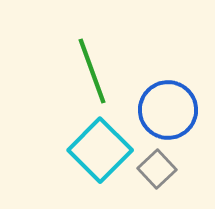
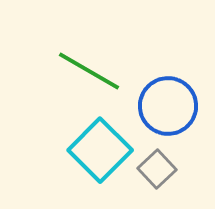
green line: moved 3 px left; rotated 40 degrees counterclockwise
blue circle: moved 4 px up
